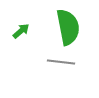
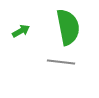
green arrow: rotated 12 degrees clockwise
